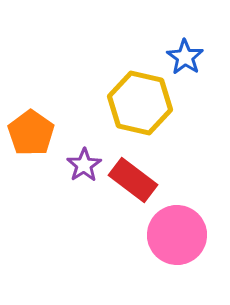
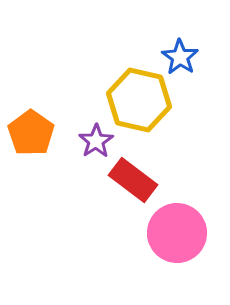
blue star: moved 5 px left
yellow hexagon: moved 1 px left, 3 px up
purple star: moved 12 px right, 24 px up
pink circle: moved 2 px up
